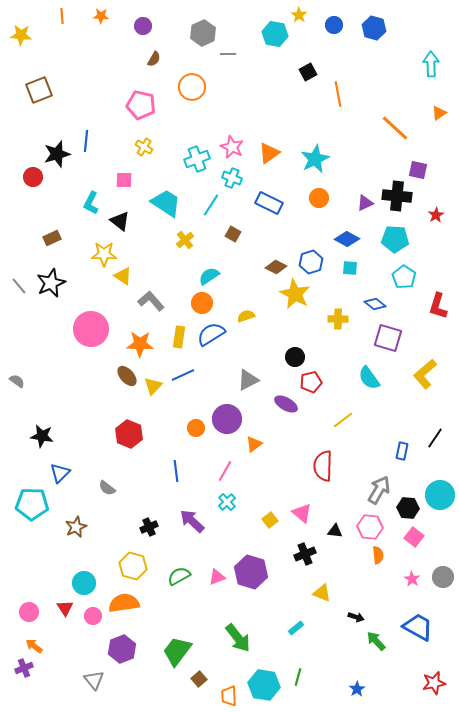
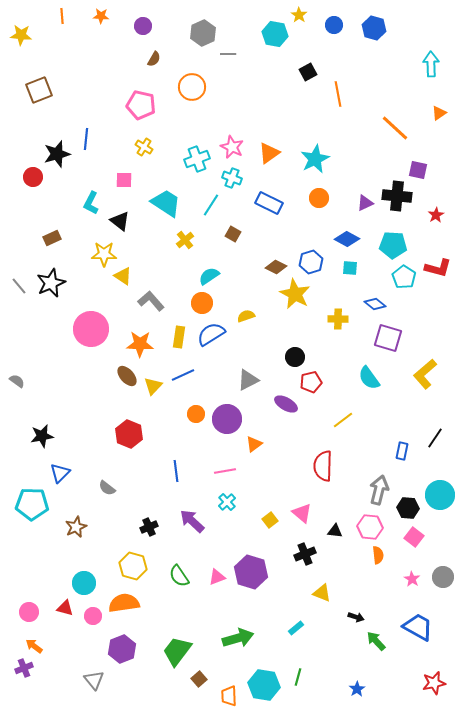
blue line at (86, 141): moved 2 px up
cyan pentagon at (395, 239): moved 2 px left, 6 px down
red L-shape at (438, 306): moved 38 px up; rotated 92 degrees counterclockwise
orange circle at (196, 428): moved 14 px up
black star at (42, 436): rotated 20 degrees counterclockwise
pink line at (225, 471): rotated 50 degrees clockwise
gray arrow at (379, 490): rotated 16 degrees counterclockwise
green semicircle at (179, 576): rotated 95 degrees counterclockwise
red triangle at (65, 608): rotated 42 degrees counterclockwise
green arrow at (238, 638): rotated 68 degrees counterclockwise
